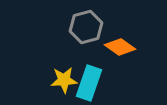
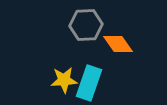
gray hexagon: moved 2 px up; rotated 12 degrees clockwise
orange diamond: moved 2 px left, 3 px up; rotated 20 degrees clockwise
